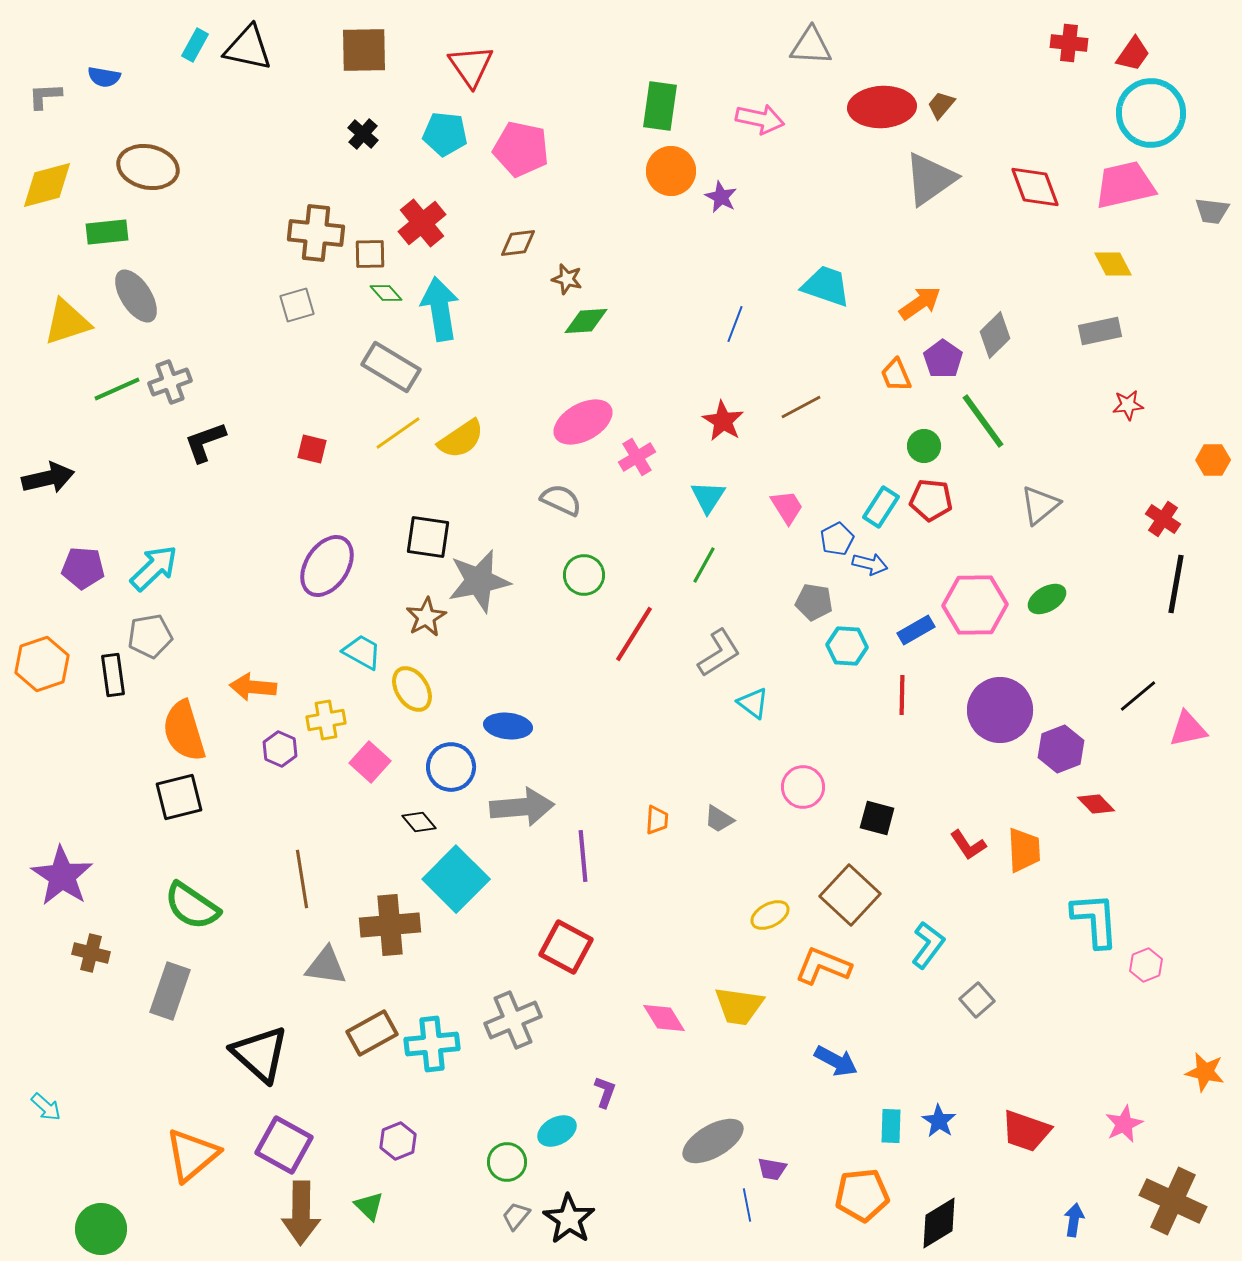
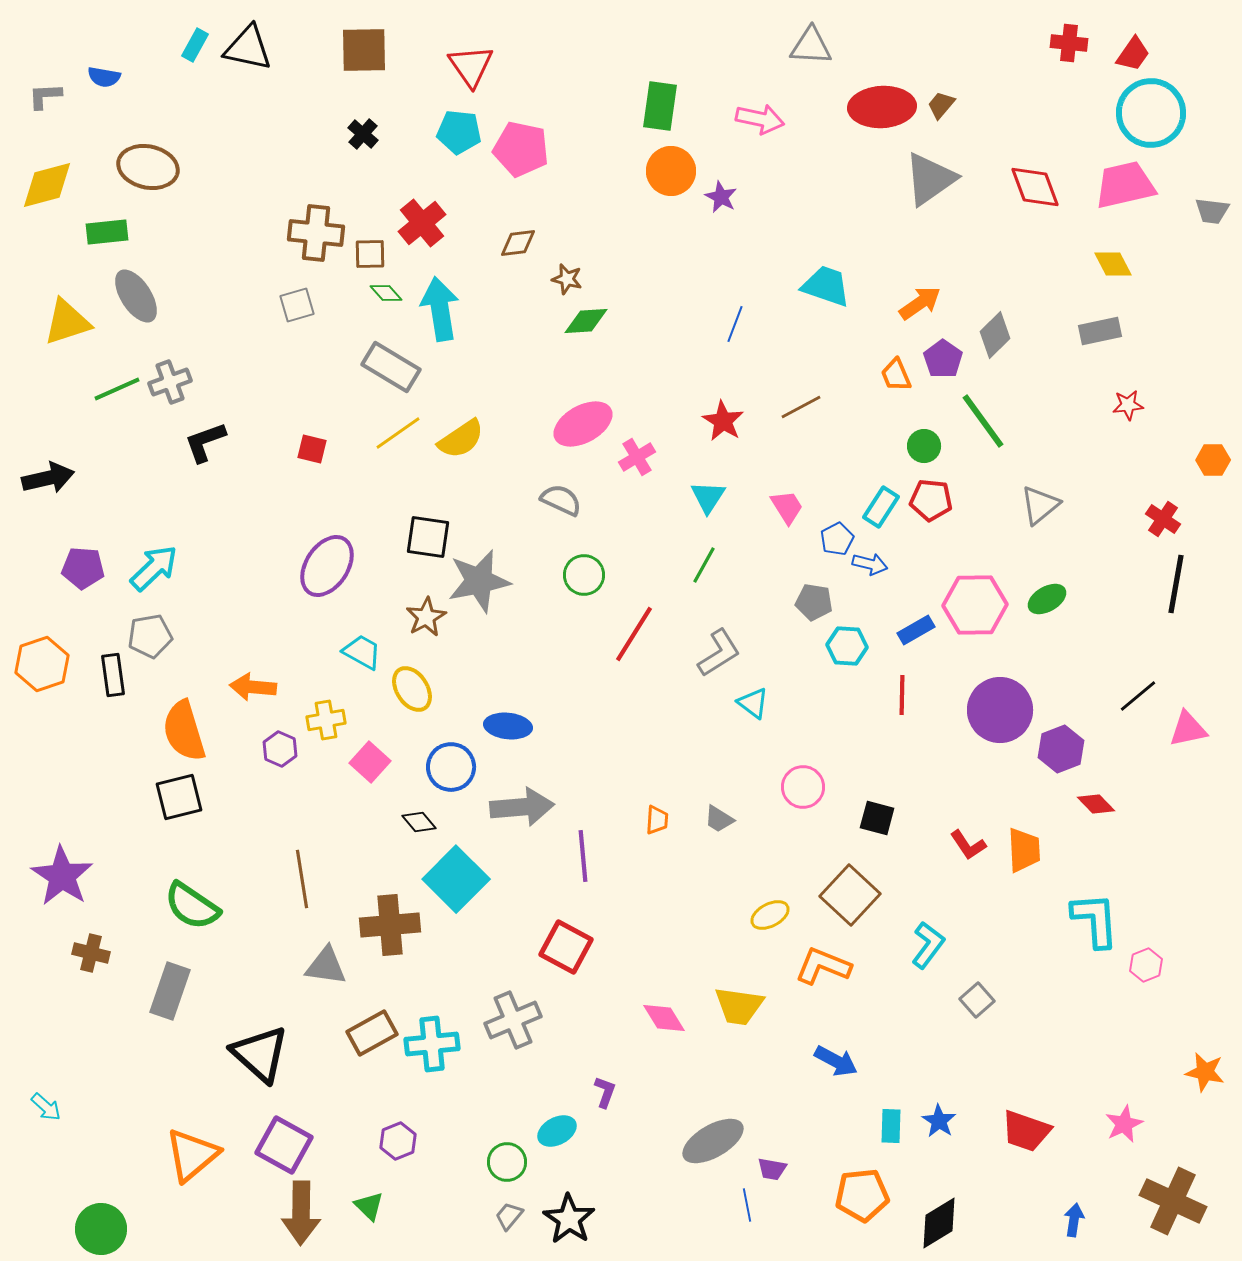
cyan pentagon at (445, 134): moved 14 px right, 2 px up
pink ellipse at (583, 422): moved 2 px down
gray trapezoid at (516, 1216): moved 7 px left
